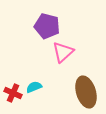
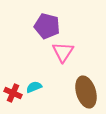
pink triangle: rotated 15 degrees counterclockwise
